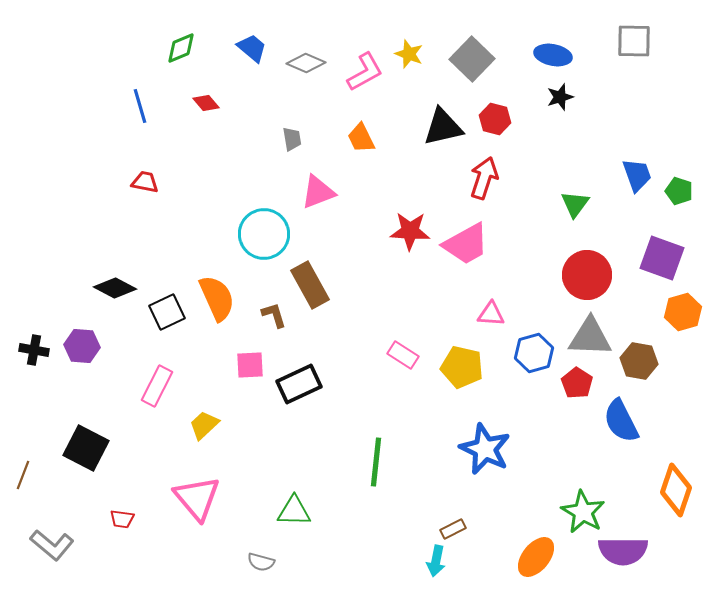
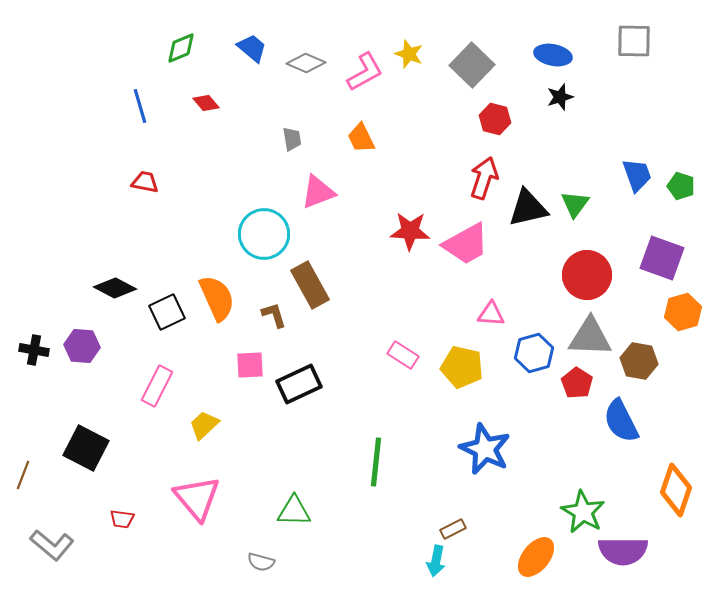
gray square at (472, 59): moved 6 px down
black triangle at (443, 127): moved 85 px right, 81 px down
green pentagon at (679, 191): moved 2 px right, 5 px up
